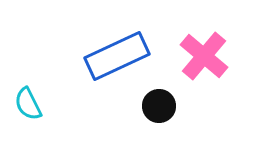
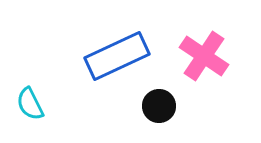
pink cross: rotated 6 degrees counterclockwise
cyan semicircle: moved 2 px right
